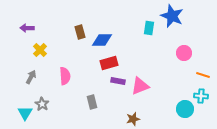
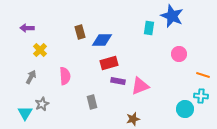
pink circle: moved 5 px left, 1 px down
gray star: rotated 16 degrees clockwise
